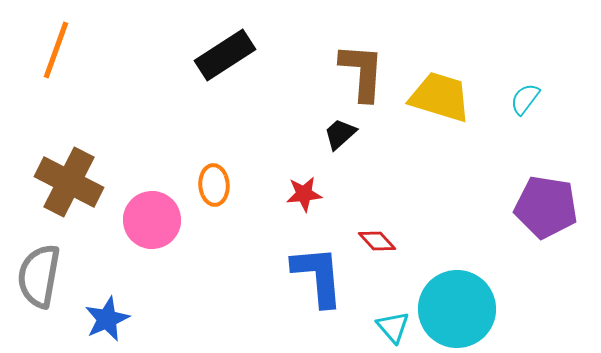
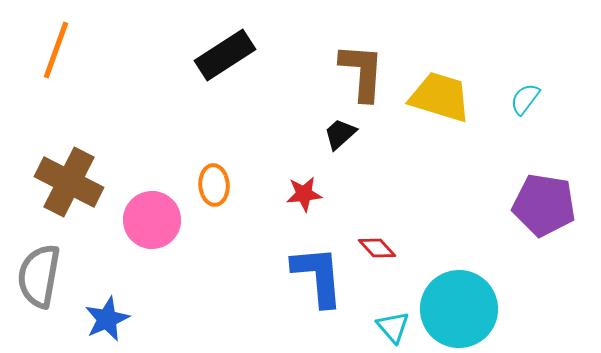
purple pentagon: moved 2 px left, 2 px up
red diamond: moved 7 px down
cyan circle: moved 2 px right
